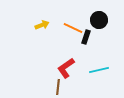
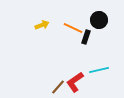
red L-shape: moved 9 px right, 14 px down
brown line: rotated 35 degrees clockwise
